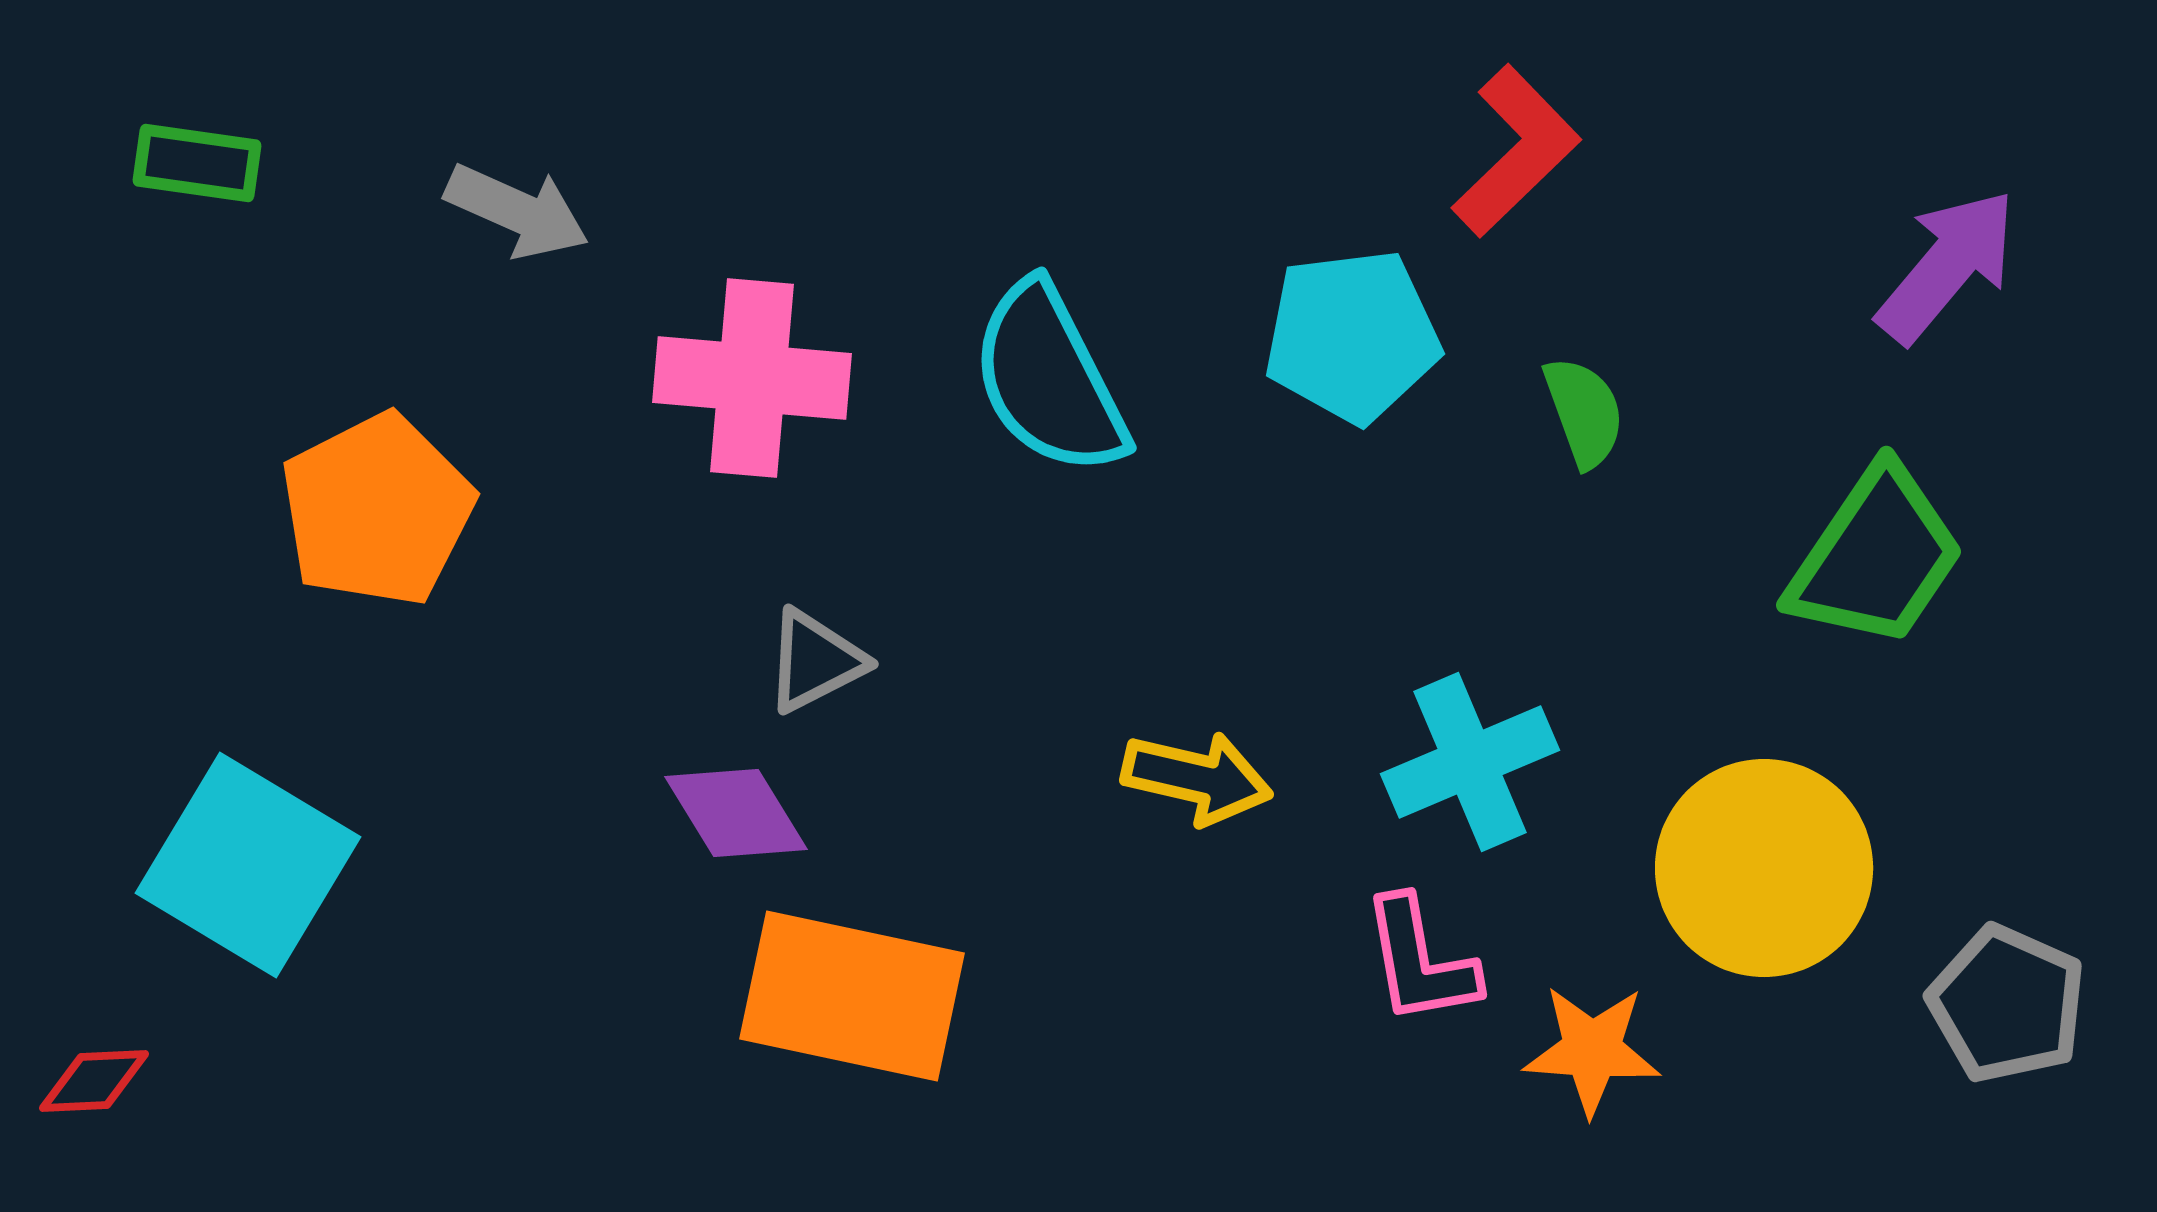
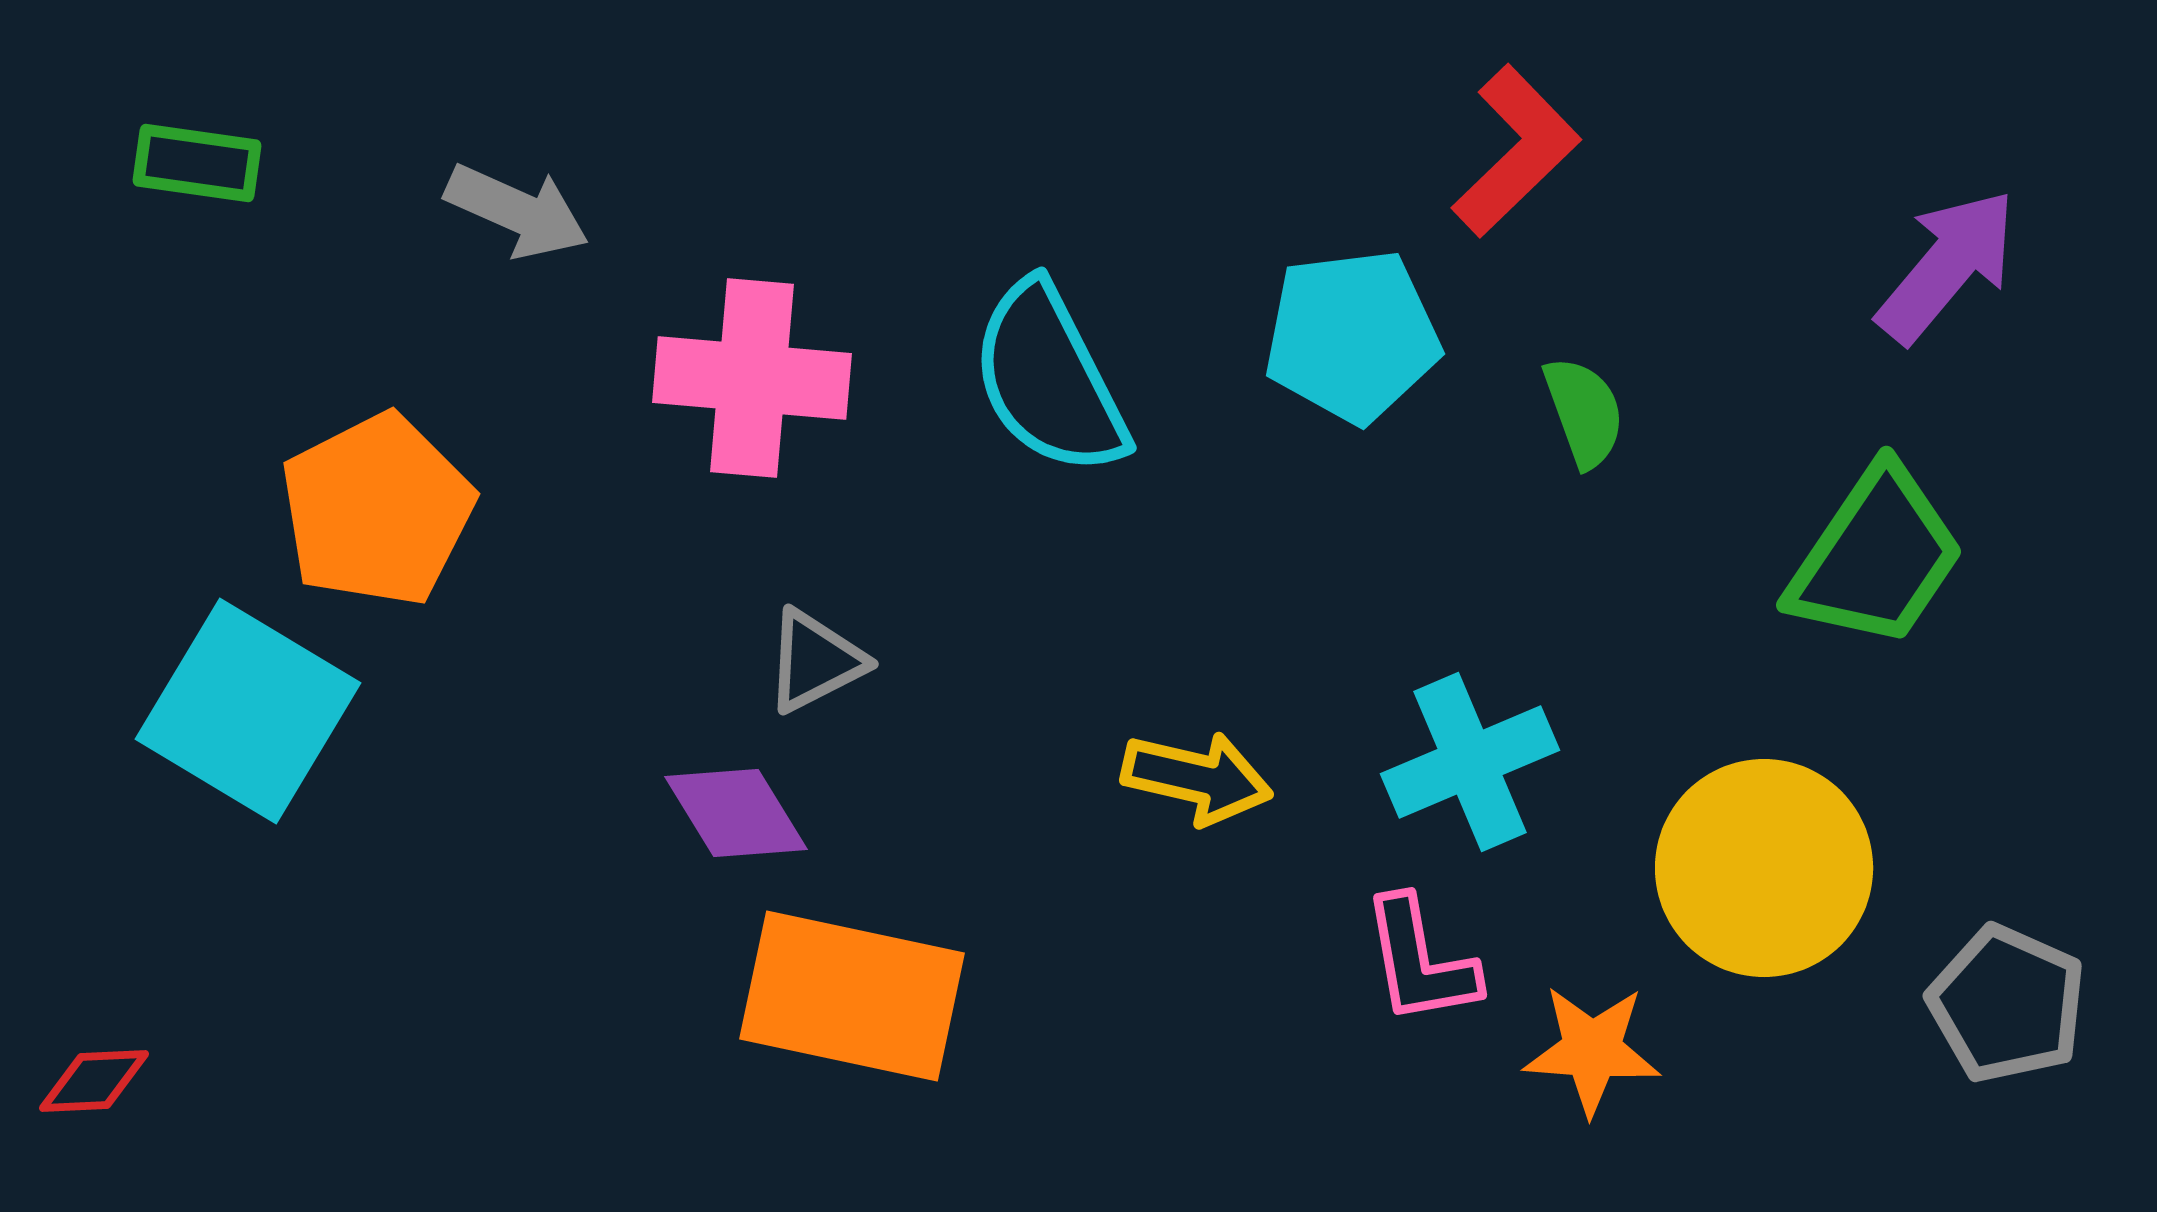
cyan square: moved 154 px up
